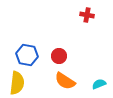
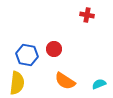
red circle: moved 5 px left, 7 px up
